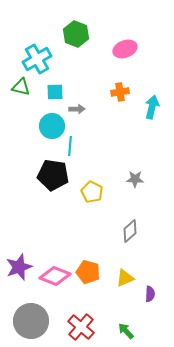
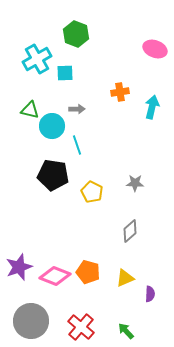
pink ellipse: moved 30 px right; rotated 40 degrees clockwise
green triangle: moved 9 px right, 23 px down
cyan square: moved 10 px right, 19 px up
cyan line: moved 7 px right, 1 px up; rotated 24 degrees counterclockwise
gray star: moved 4 px down
